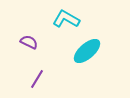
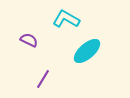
purple semicircle: moved 2 px up
purple line: moved 6 px right
